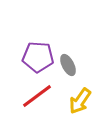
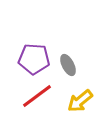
purple pentagon: moved 4 px left, 2 px down
yellow arrow: rotated 16 degrees clockwise
